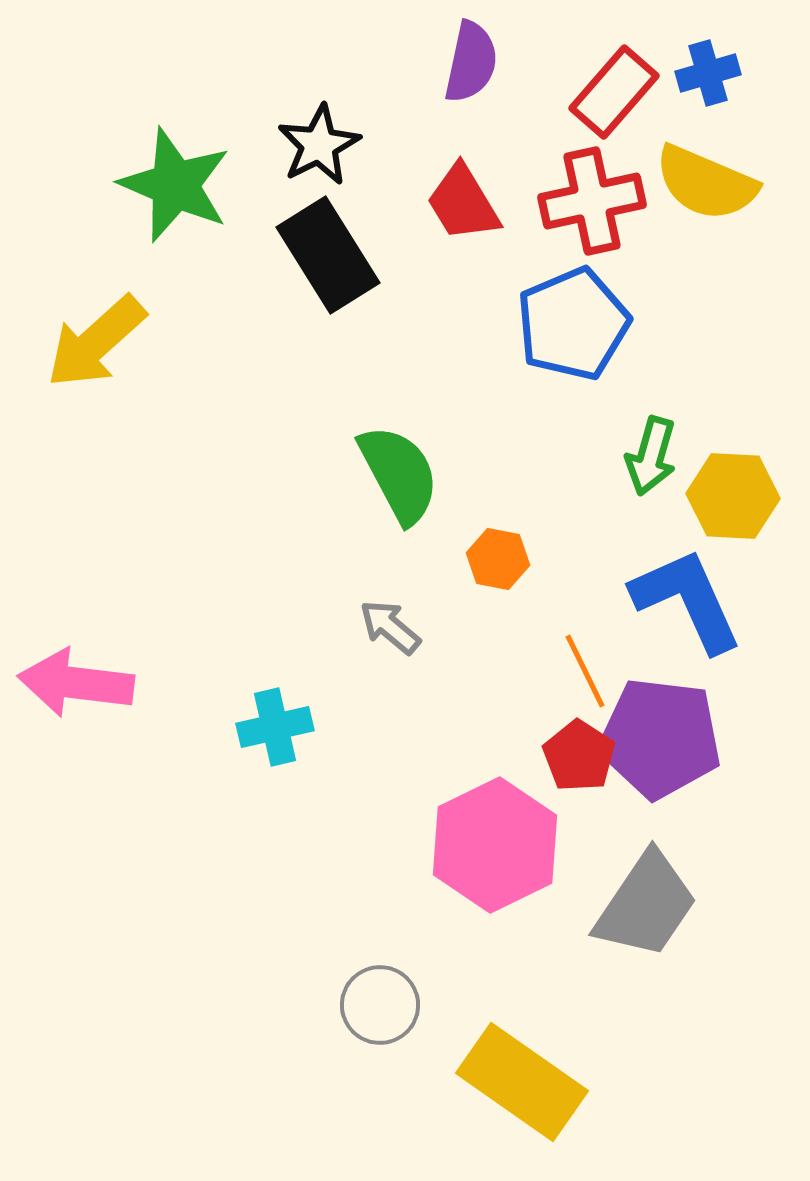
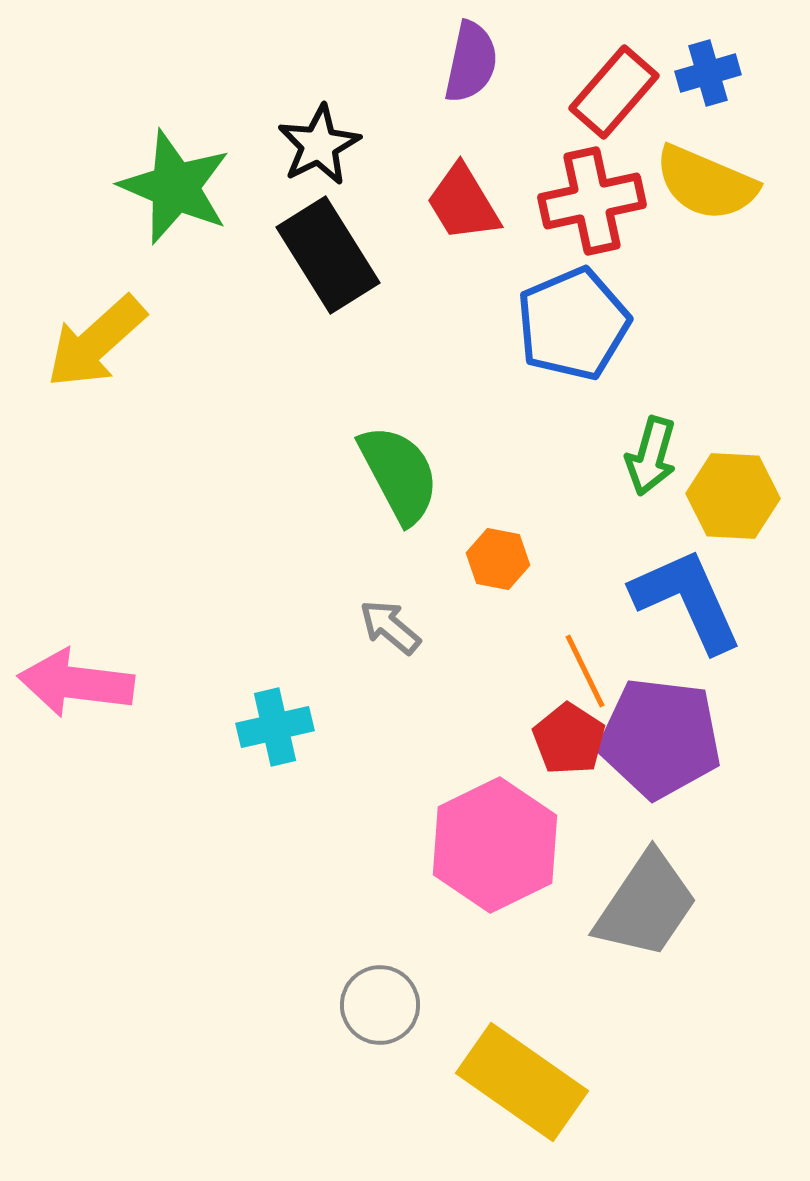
green star: moved 2 px down
red pentagon: moved 10 px left, 17 px up
